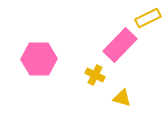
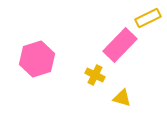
pink hexagon: moved 2 px left; rotated 16 degrees counterclockwise
